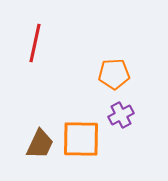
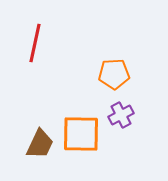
orange square: moved 5 px up
